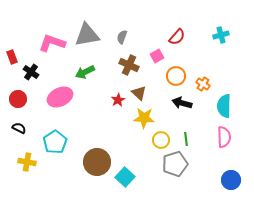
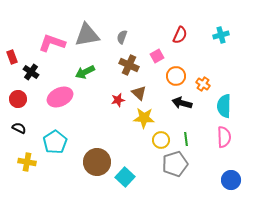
red semicircle: moved 3 px right, 2 px up; rotated 18 degrees counterclockwise
red star: rotated 16 degrees clockwise
